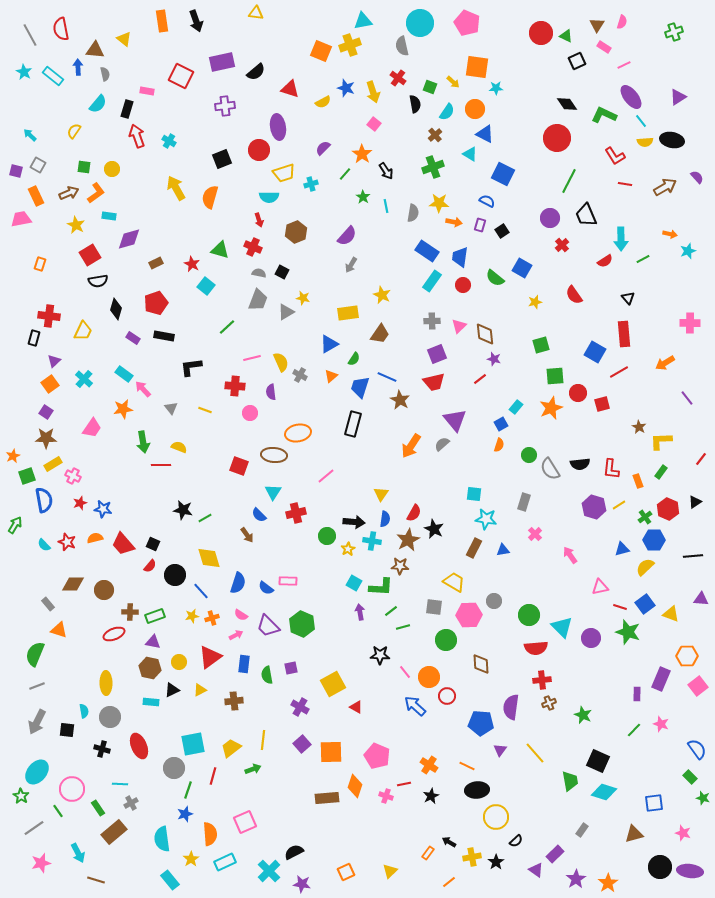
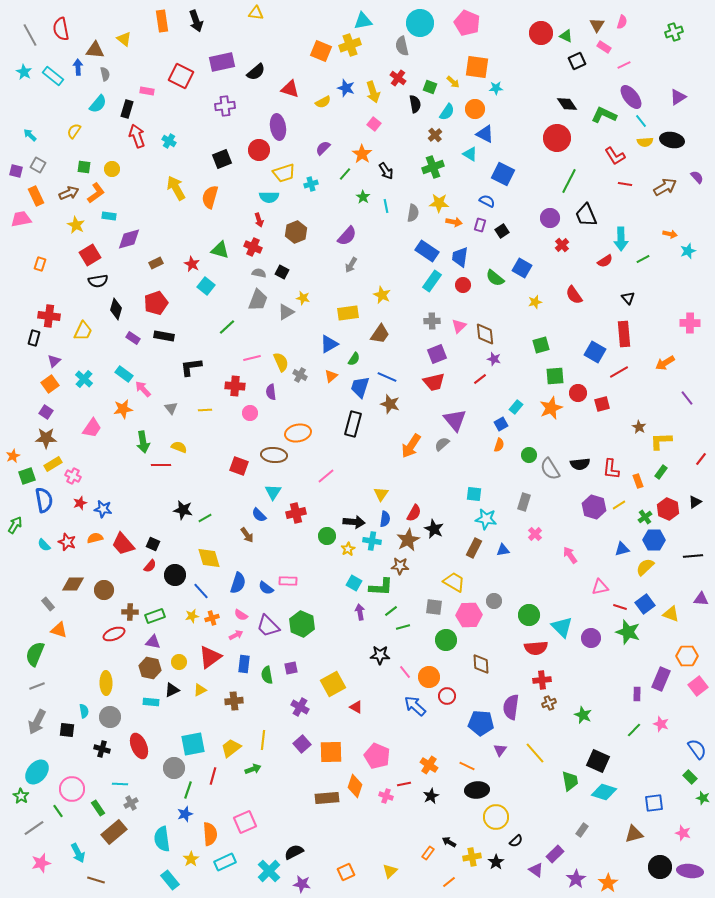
brown star at (400, 400): moved 10 px left, 4 px down; rotated 12 degrees counterclockwise
yellow line at (205, 410): rotated 24 degrees counterclockwise
